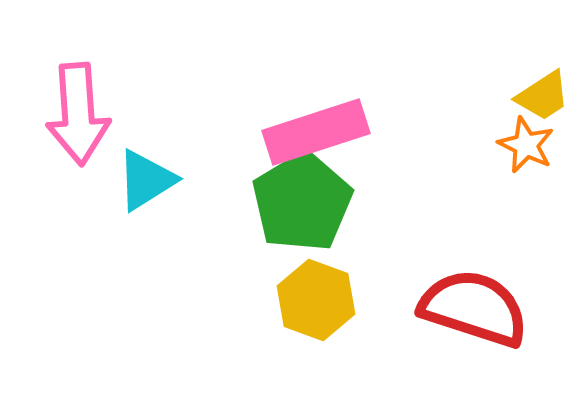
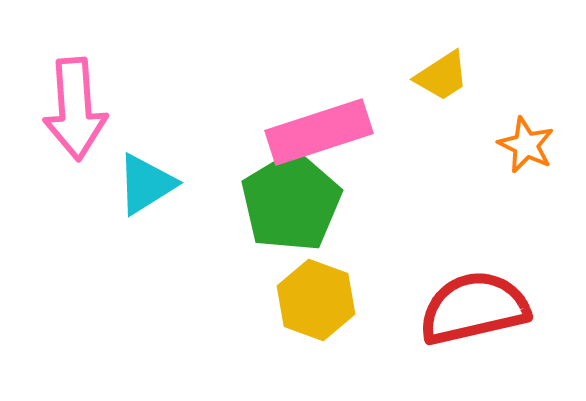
yellow trapezoid: moved 101 px left, 20 px up
pink arrow: moved 3 px left, 5 px up
pink rectangle: moved 3 px right
cyan triangle: moved 4 px down
green pentagon: moved 11 px left
red semicircle: rotated 31 degrees counterclockwise
